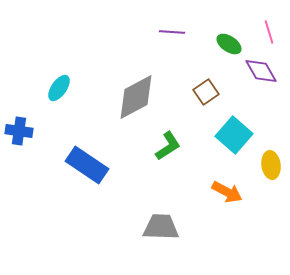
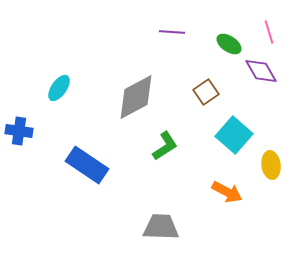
green L-shape: moved 3 px left
